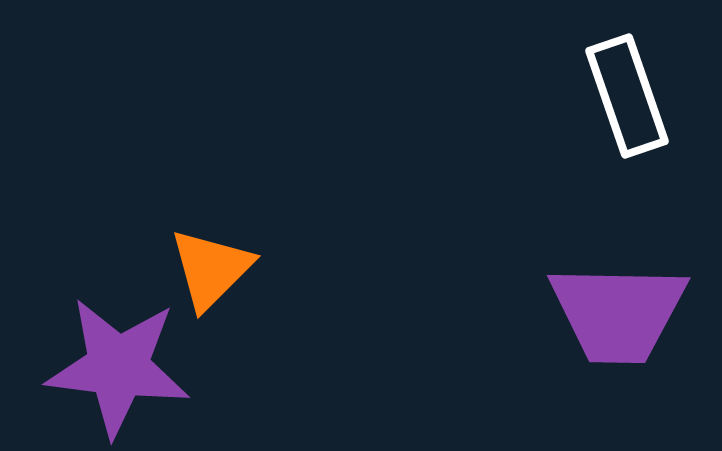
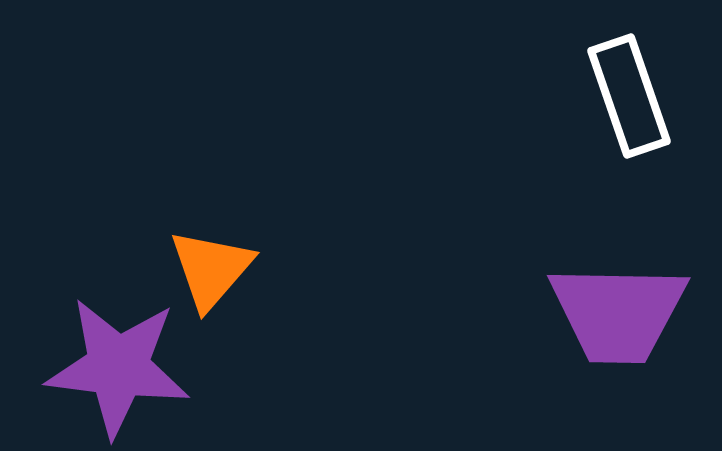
white rectangle: moved 2 px right
orange triangle: rotated 4 degrees counterclockwise
